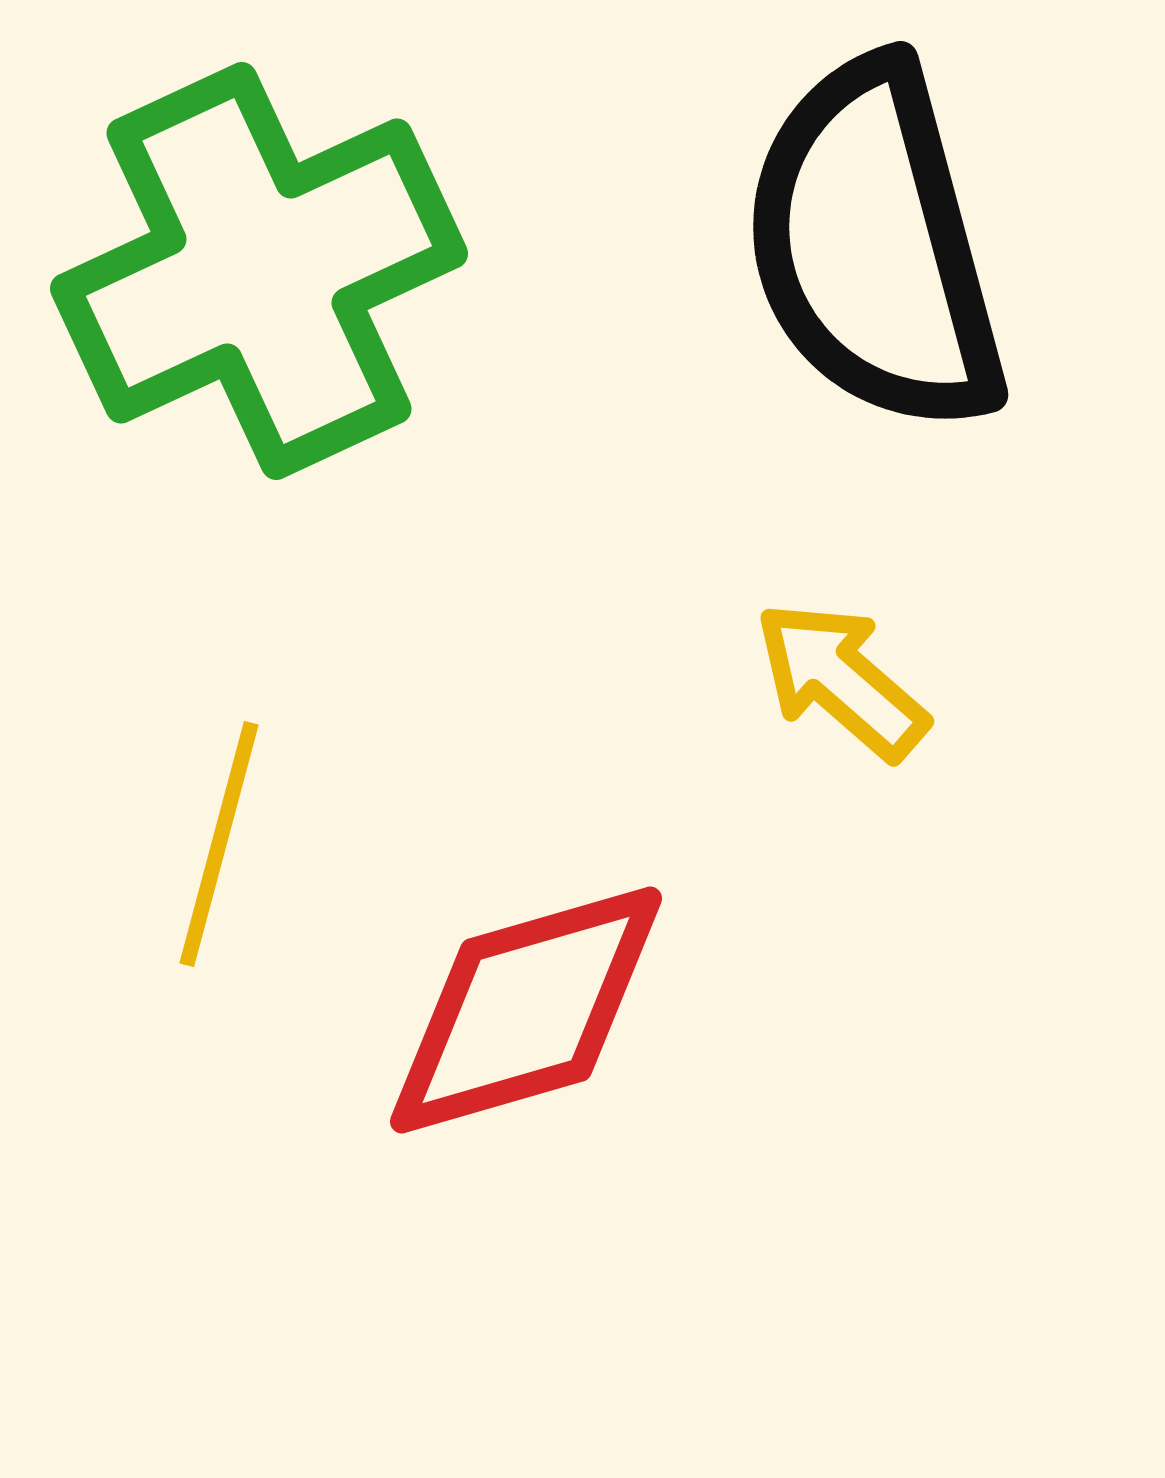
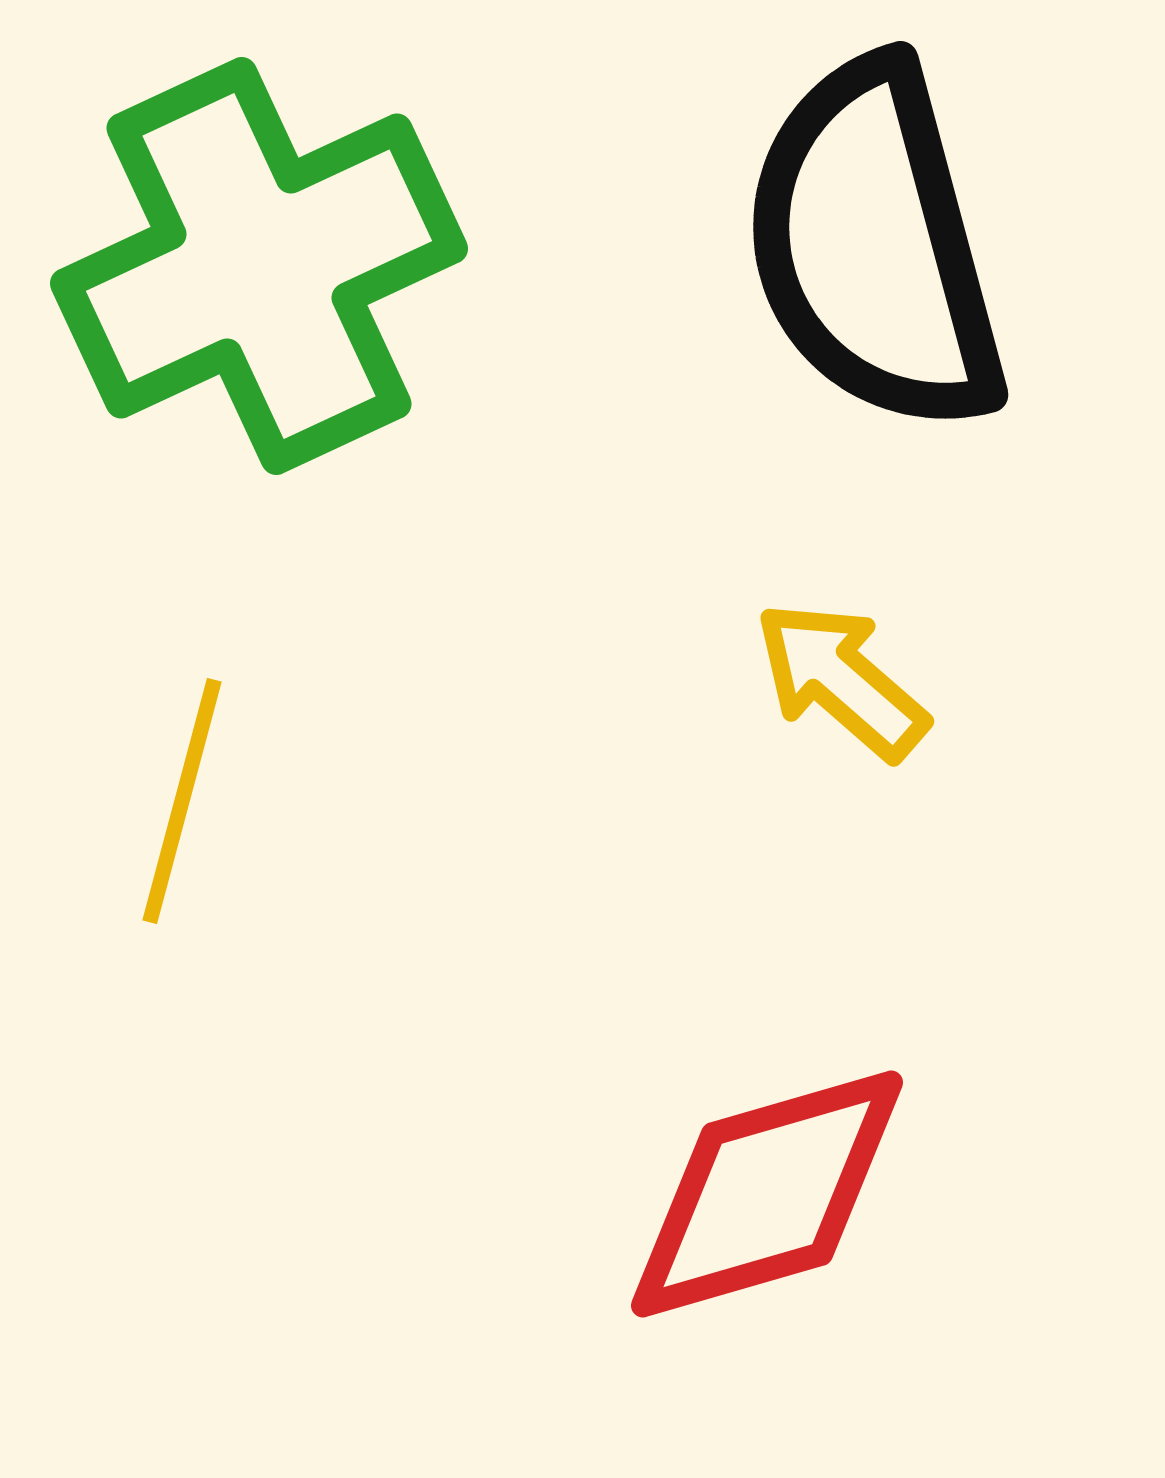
green cross: moved 5 px up
yellow line: moved 37 px left, 43 px up
red diamond: moved 241 px right, 184 px down
